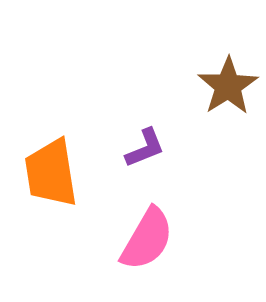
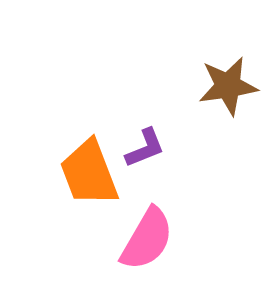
brown star: rotated 24 degrees clockwise
orange trapezoid: moved 38 px right; rotated 12 degrees counterclockwise
